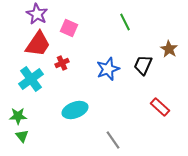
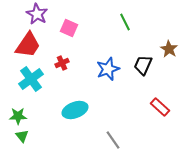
red trapezoid: moved 10 px left, 1 px down
